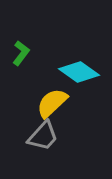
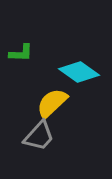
green L-shape: rotated 55 degrees clockwise
gray trapezoid: moved 4 px left
